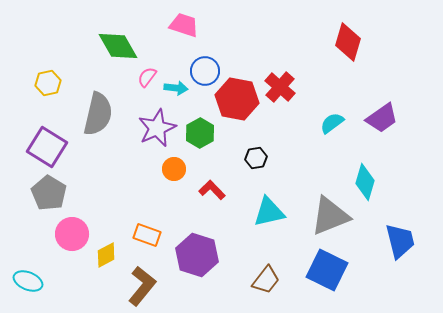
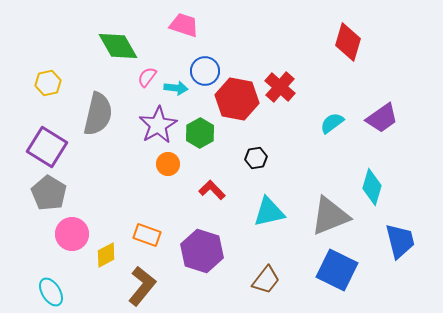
purple star: moved 1 px right, 3 px up; rotated 6 degrees counterclockwise
orange circle: moved 6 px left, 5 px up
cyan diamond: moved 7 px right, 5 px down
purple hexagon: moved 5 px right, 4 px up
blue square: moved 10 px right
cyan ellipse: moved 23 px right, 11 px down; rotated 36 degrees clockwise
